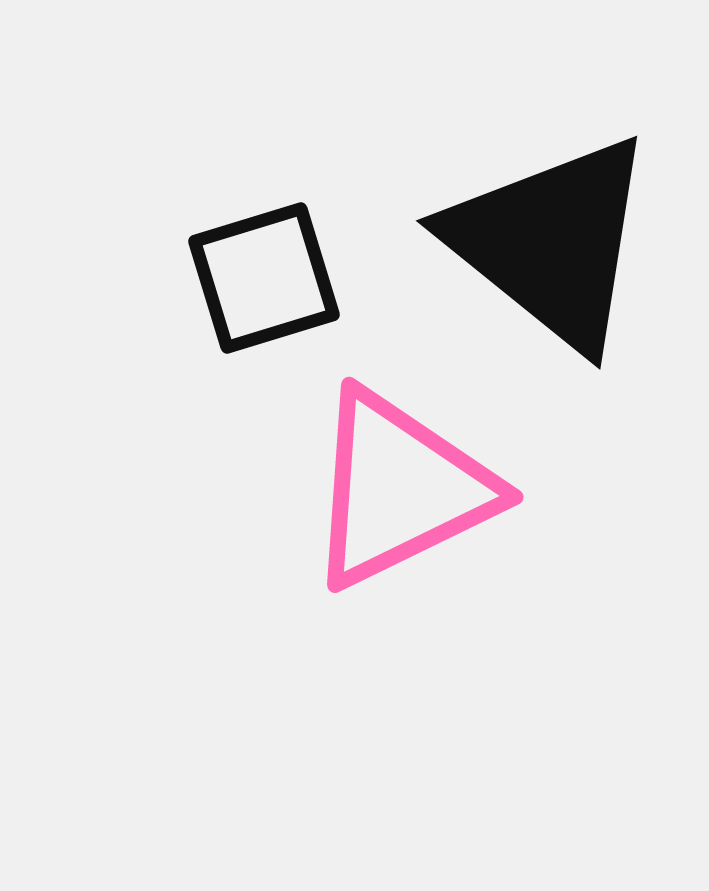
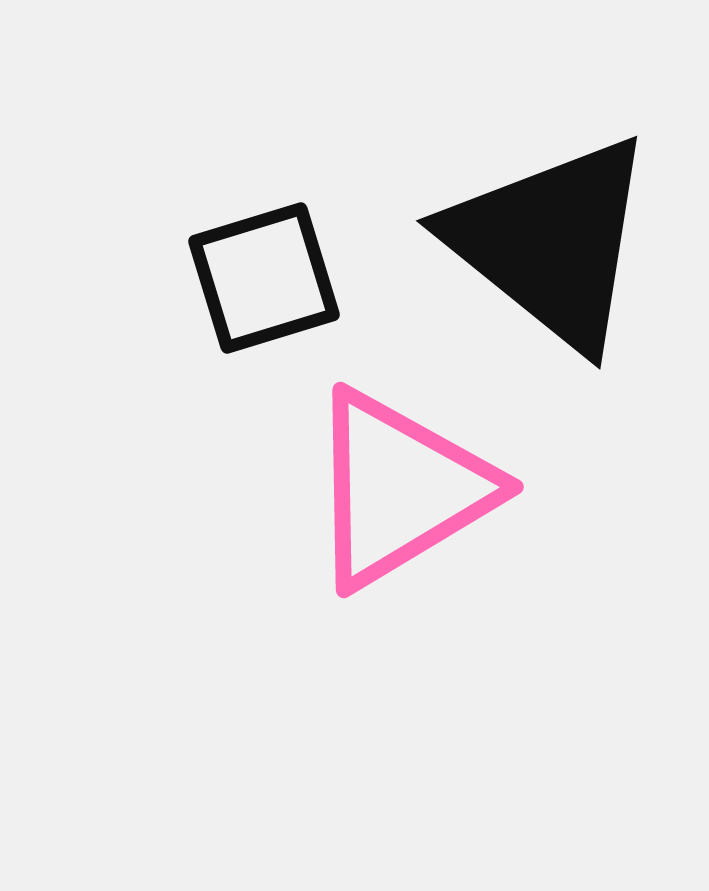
pink triangle: rotated 5 degrees counterclockwise
